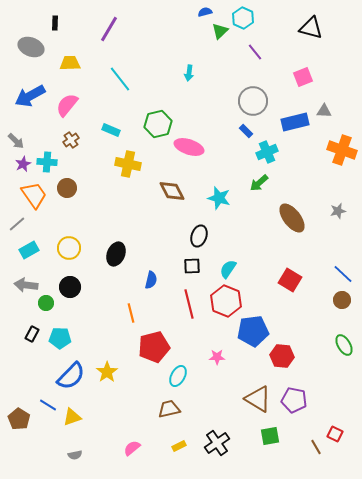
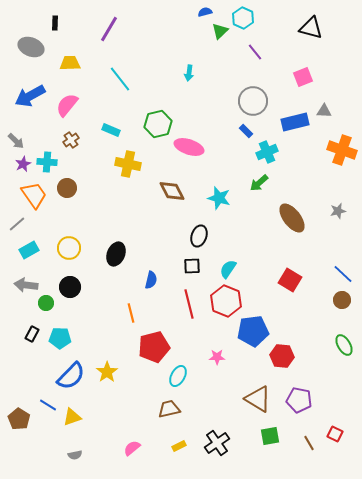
purple pentagon at (294, 400): moved 5 px right
brown line at (316, 447): moved 7 px left, 4 px up
